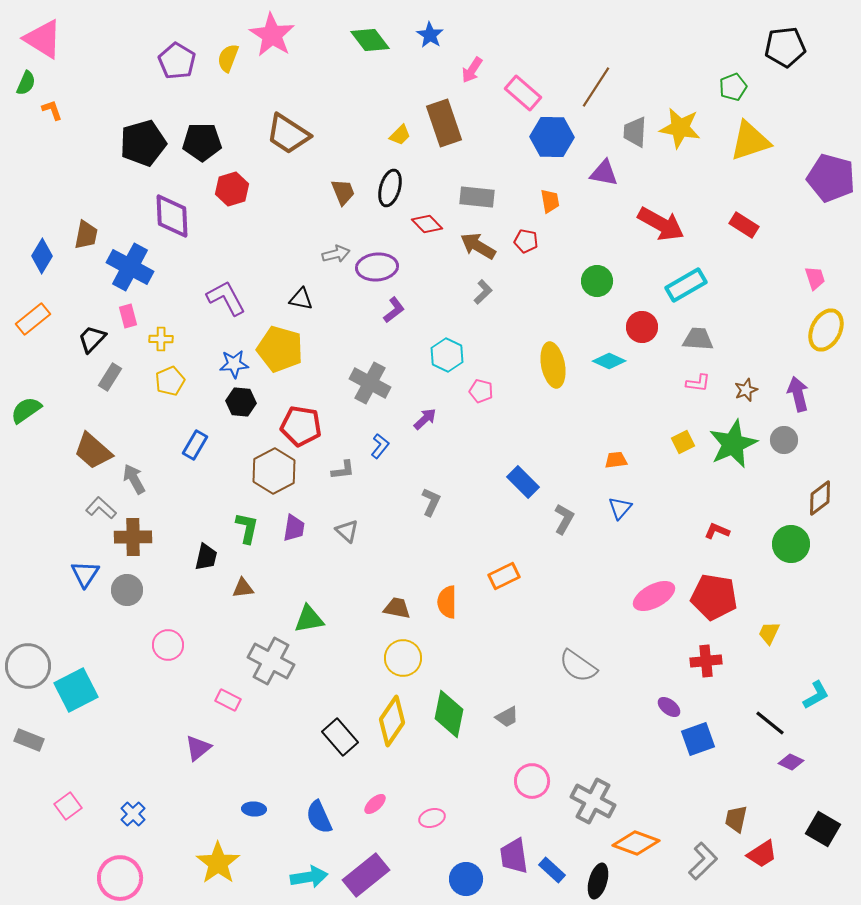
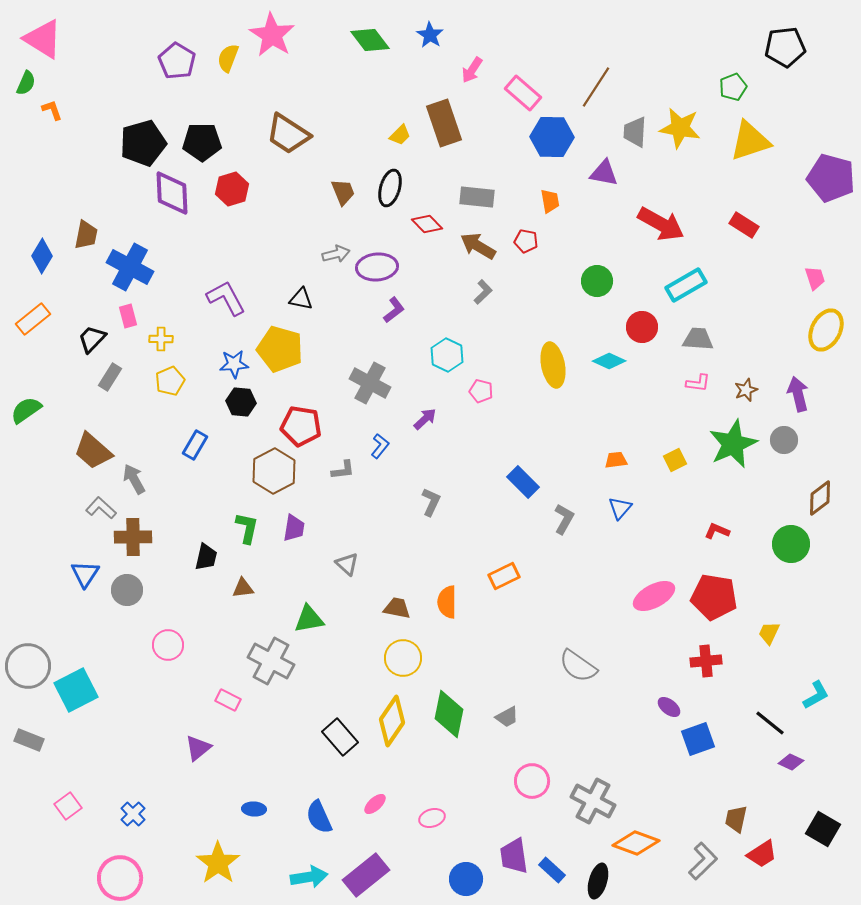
purple diamond at (172, 216): moved 23 px up
yellow square at (683, 442): moved 8 px left, 18 px down
gray triangle at (347, 531): moved 33 px down
